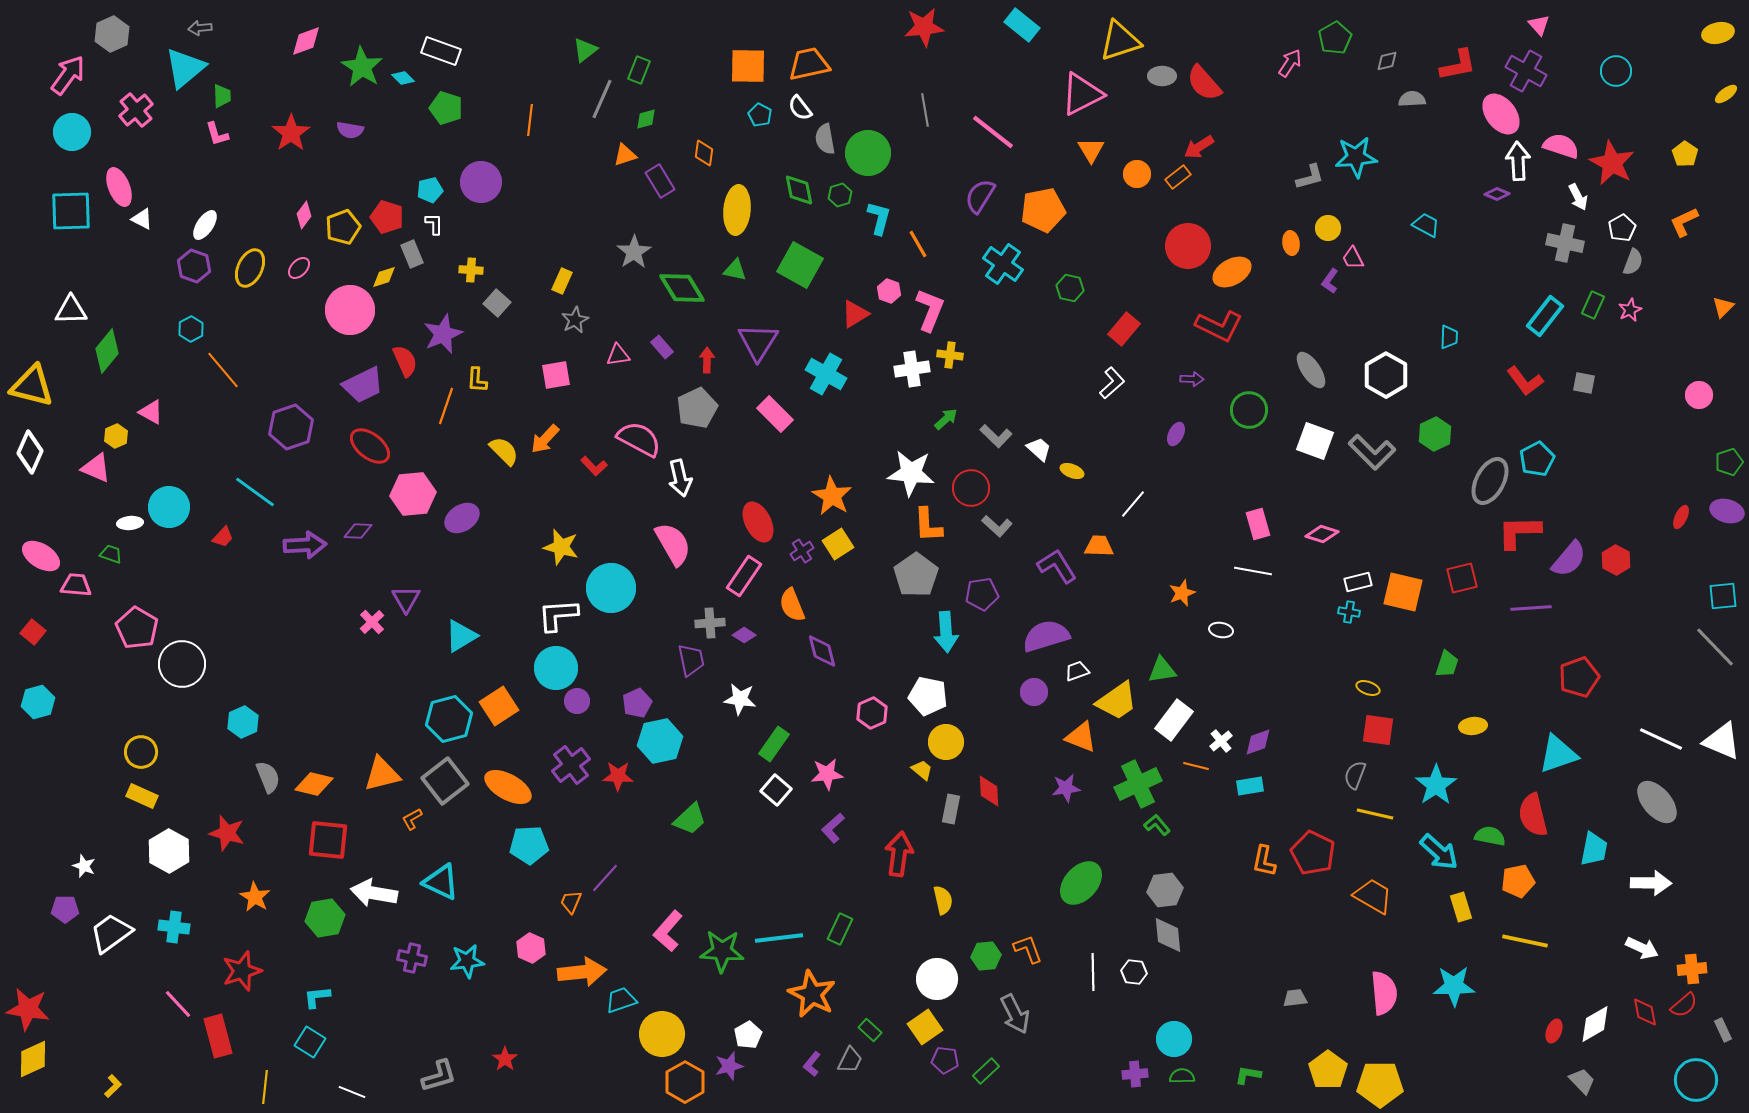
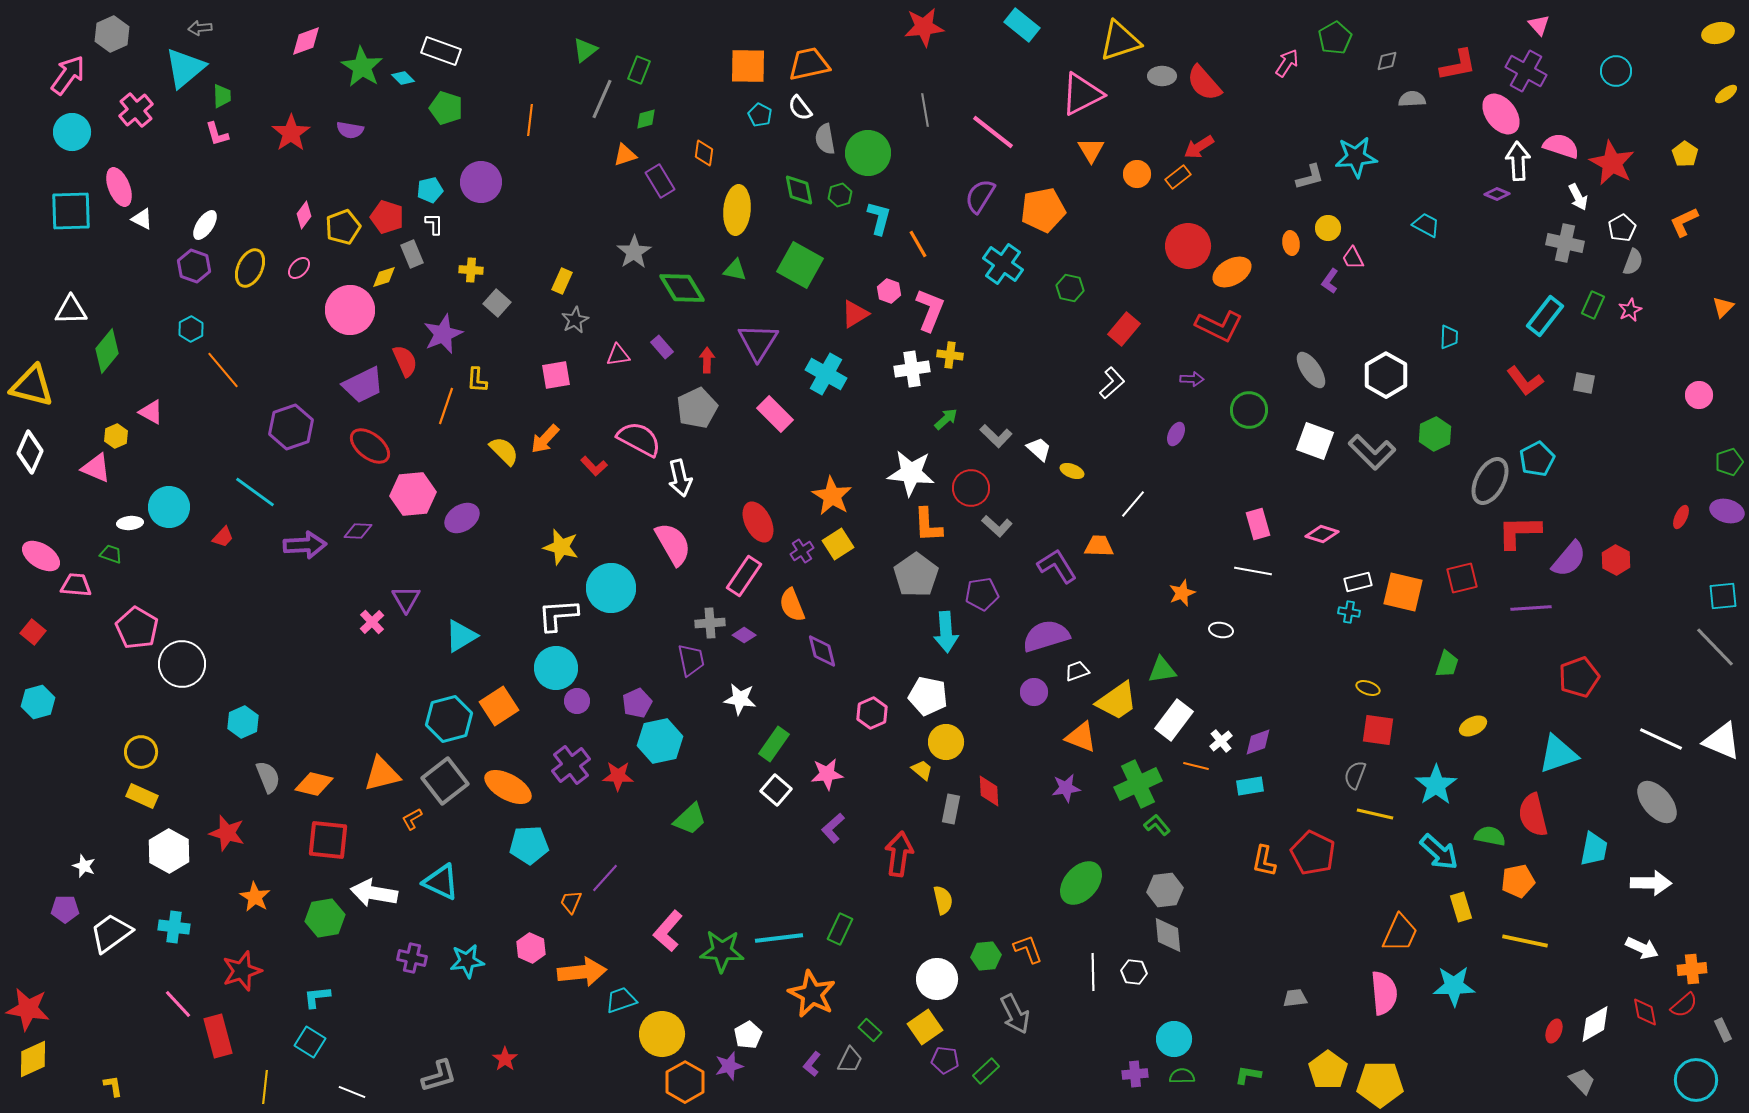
pink arrow at (1290, 63): moved 3 px left
yellow ellipse at (1473, 726): rotated 20 degrees counterclockwise
orange trapezoid at (1373, 896): moved 27 px right, 37 px down; rotated 84 degrees clockwise
yellow L-shape at (113, 1086): rotated 55 degrees counterclockwise
